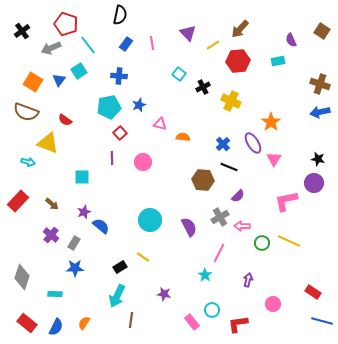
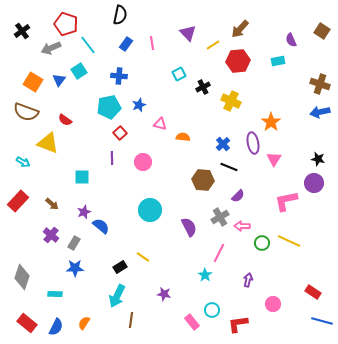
cyan square at (179, 74): rotated 24 degrees clockwise
purple ellipse at (253, 143): rotated 20 degrees clockwise
cyan arrow at (28, 162): moved 5 px left; rotated 16 degrees clockwise
cyan circle at (150, 220): moved 10 px up
